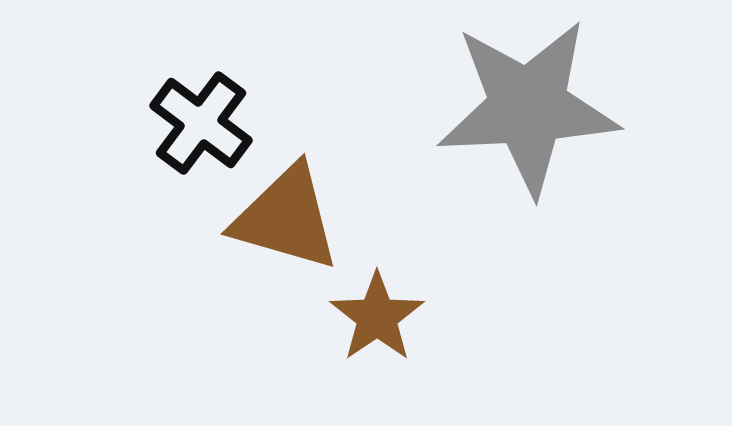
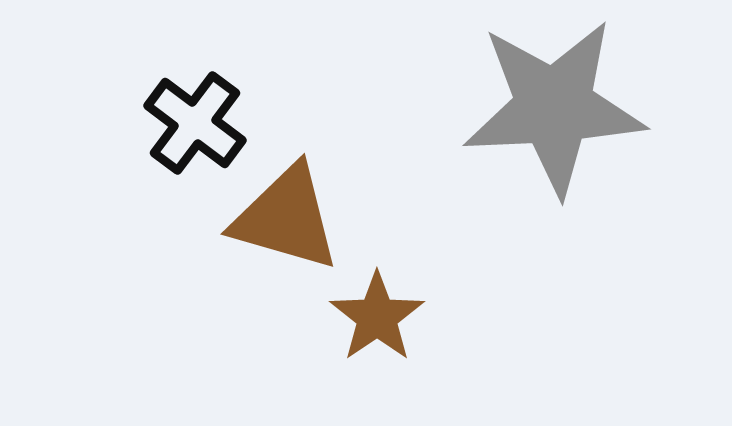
gray star: moved 26 px right
black cross: moved 6 px left
